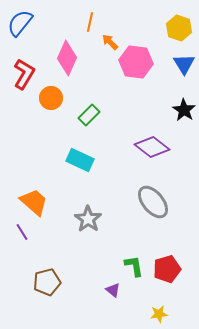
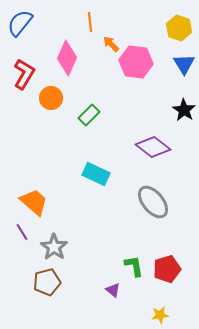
orange line: rotated 18 degrees counterclockwise
orange arrow: moved 1 px right, 2 px down
purple diamond: moved 1 px right
cyan rectangle: moved 16 px right, 14 px down
gray star: moved 34 px left, 28 px down
yellow star: moved 1 px right, 1 px down
